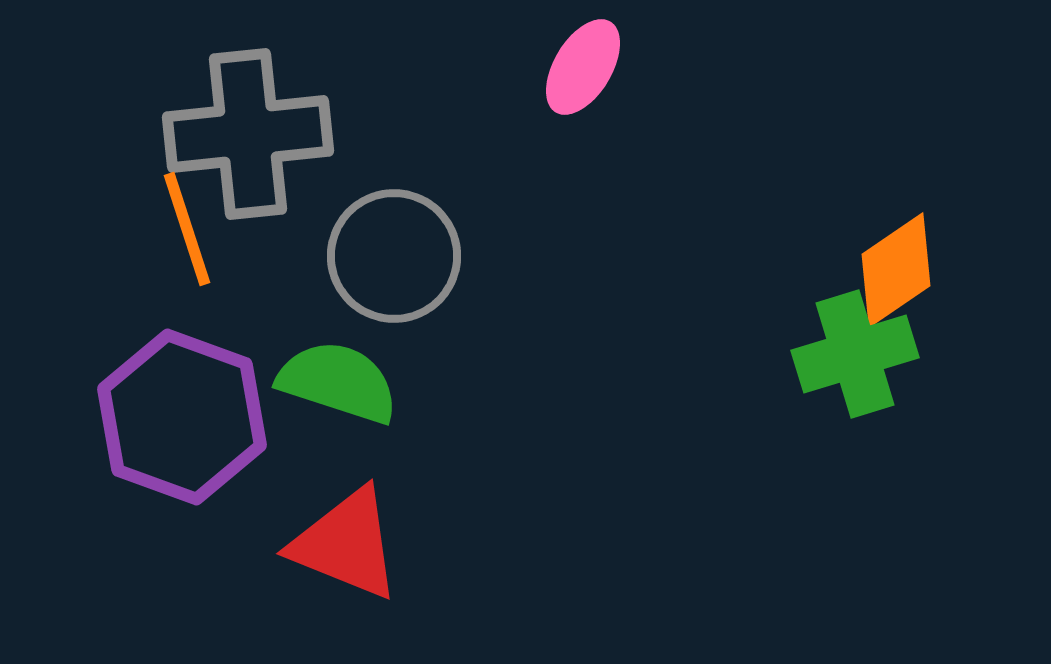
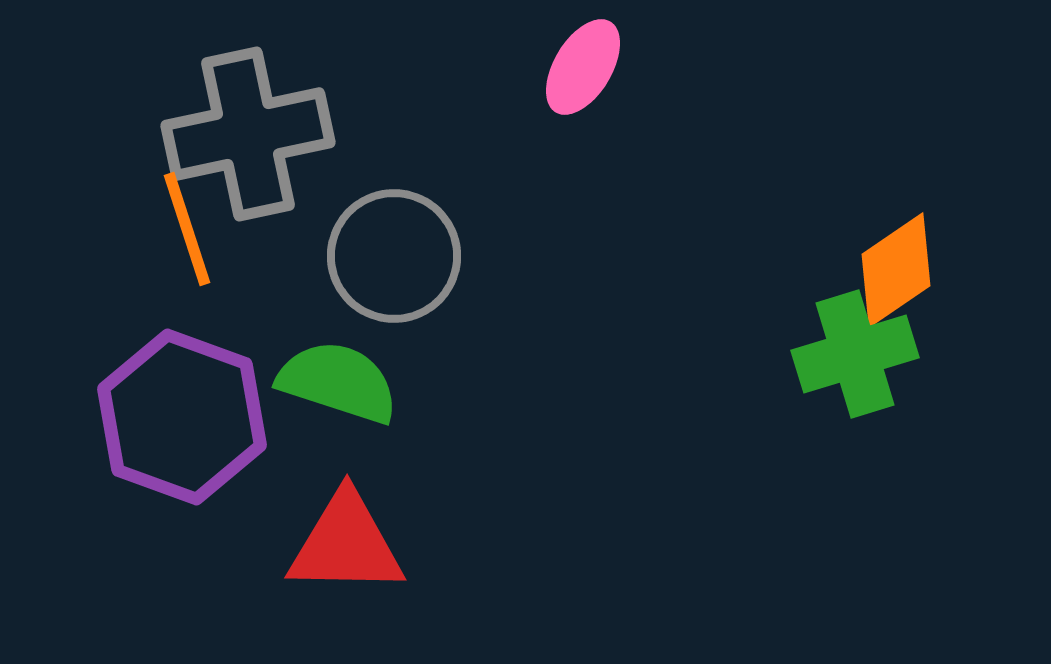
gray cross: rotated 6 degrees counterclockwise
red triangle: rotated 21 degrees counterclockwise
